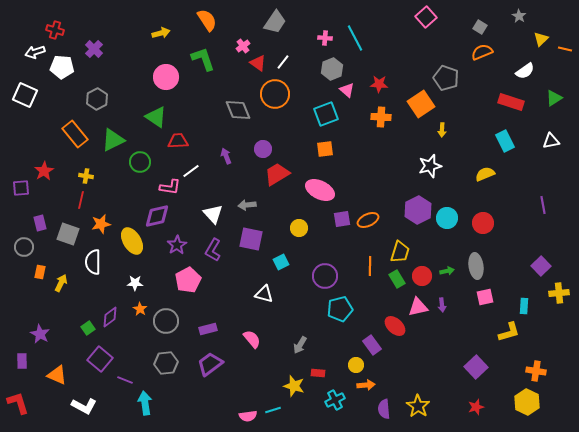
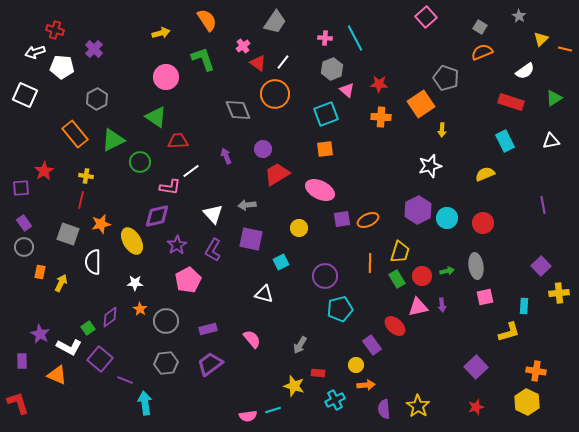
purple rectangle at (40, 223): moved 16 px left; rotated 21 degrees counterclockwise
orange line at (370, 266): moved 3 px up
white L-shape at (84, 406): moved 15 px left, 59 px up
